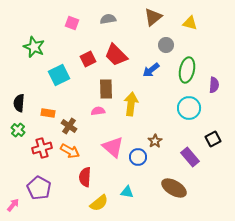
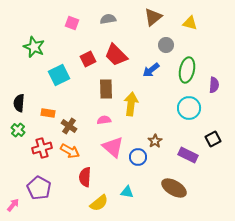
pink semicircle: moved 6 px right, 9 px down
purple rectangle: moved 2 px left, 2 px up; rotated 24 degrees counterclockwise
